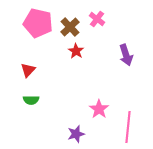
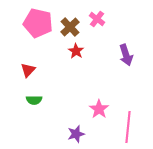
green semicircle: moved 3 px right
